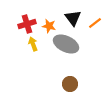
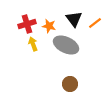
black triangle: moved 1 px right, 1 px down
gray ellipse: moved 1 px down
